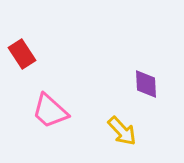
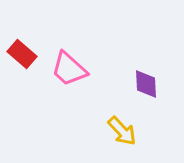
red rectangle: rotated 16 degrees counterclockwise
pink trapezoid: moved 19 px right, 42 px up
